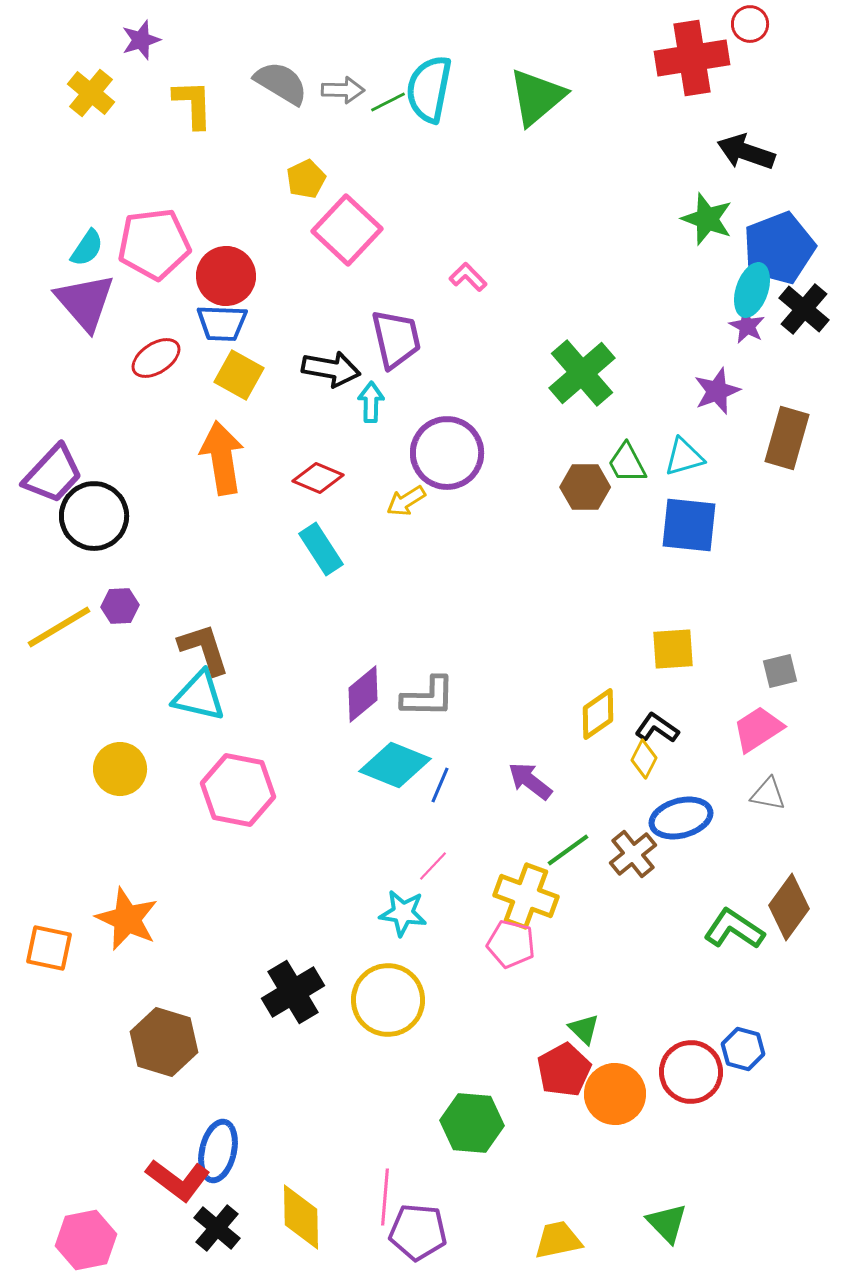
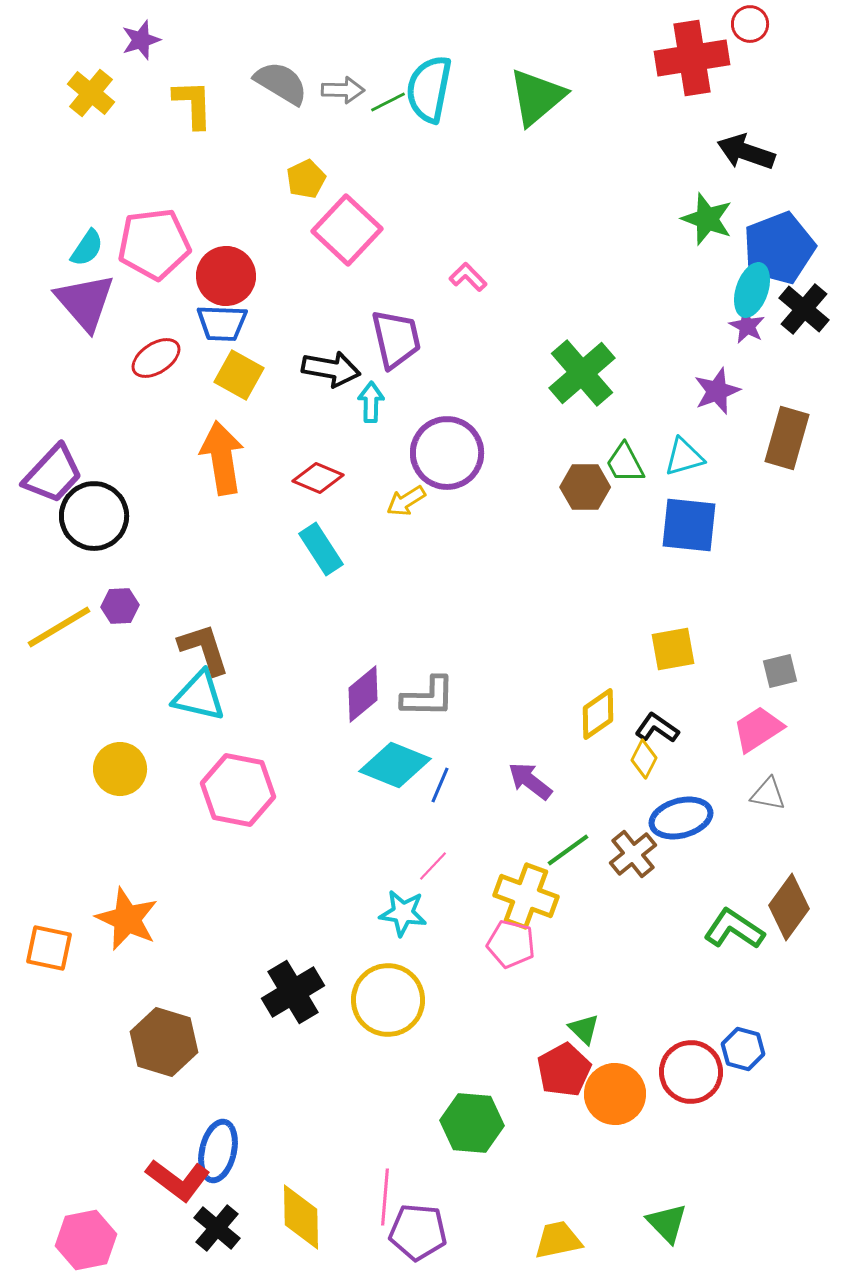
green trapezoid at (627, 463): moved 2 px left
yellow square at (673, 649): rotated 6 degrees counterclockwise
